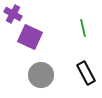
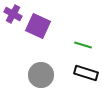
green line: moved 17 px down; rotated 60 degrees counterclockwise
purple square: moved 8 px right, 11 px up
black rectangle: rotated 45 degrees counterclockwise
